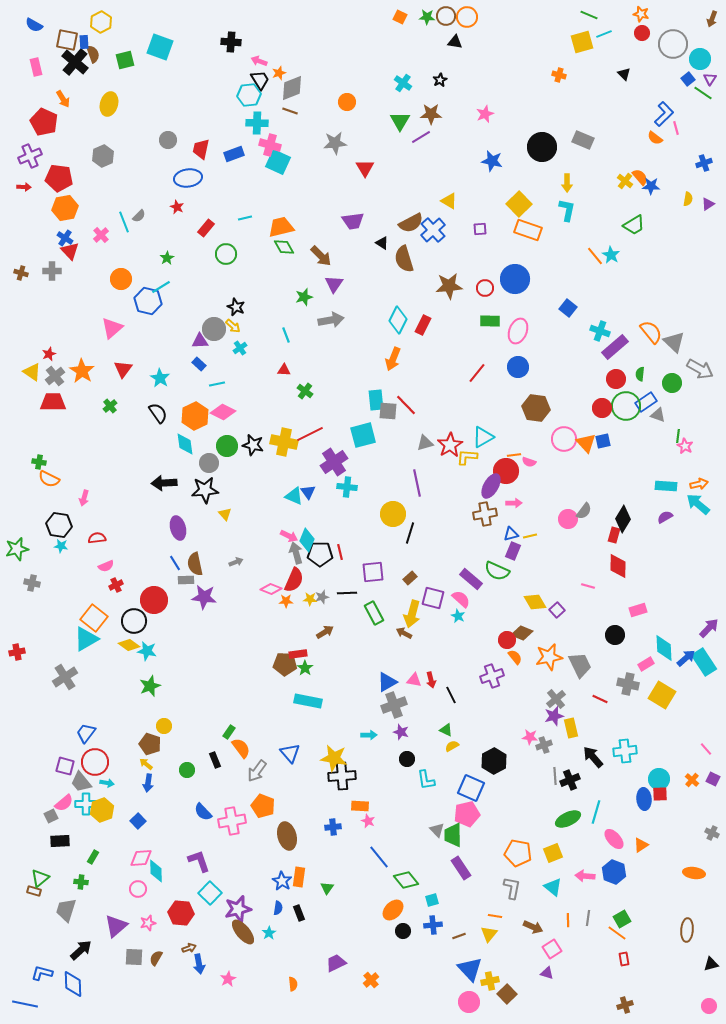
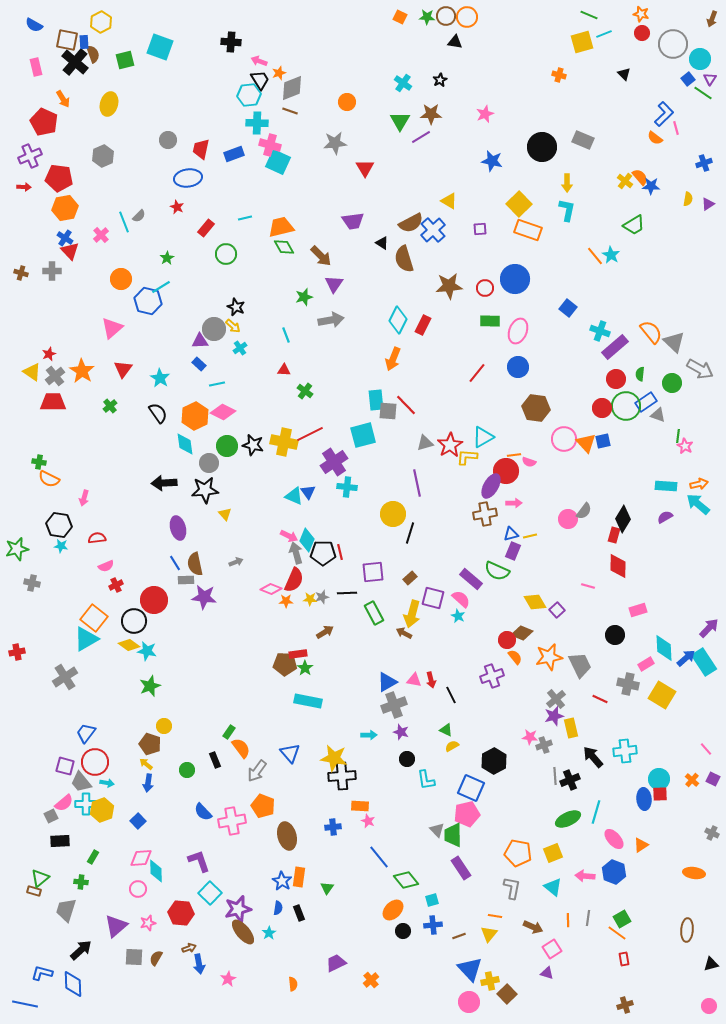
black pentagon at (320, 554): moved 3 px right, 1 px up
